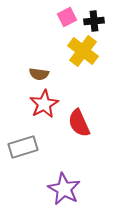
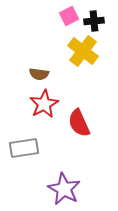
pink square: moved 2 px right, 1 px up
gray rectangle: moved 1 px right, 1 px down; rotated 8 degrees clockwise
